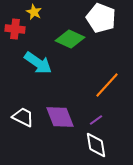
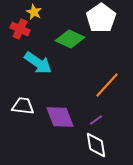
white pentagon: rotated 16 degrees clockwise
red cross: moved 5 px right; rotated 18 degrees clockwise
white trapezoid: moved 11 px up; rotated 20 degrees counterclockwise
